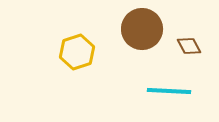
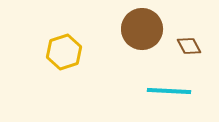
yellow hexagon: moved 13 px left
